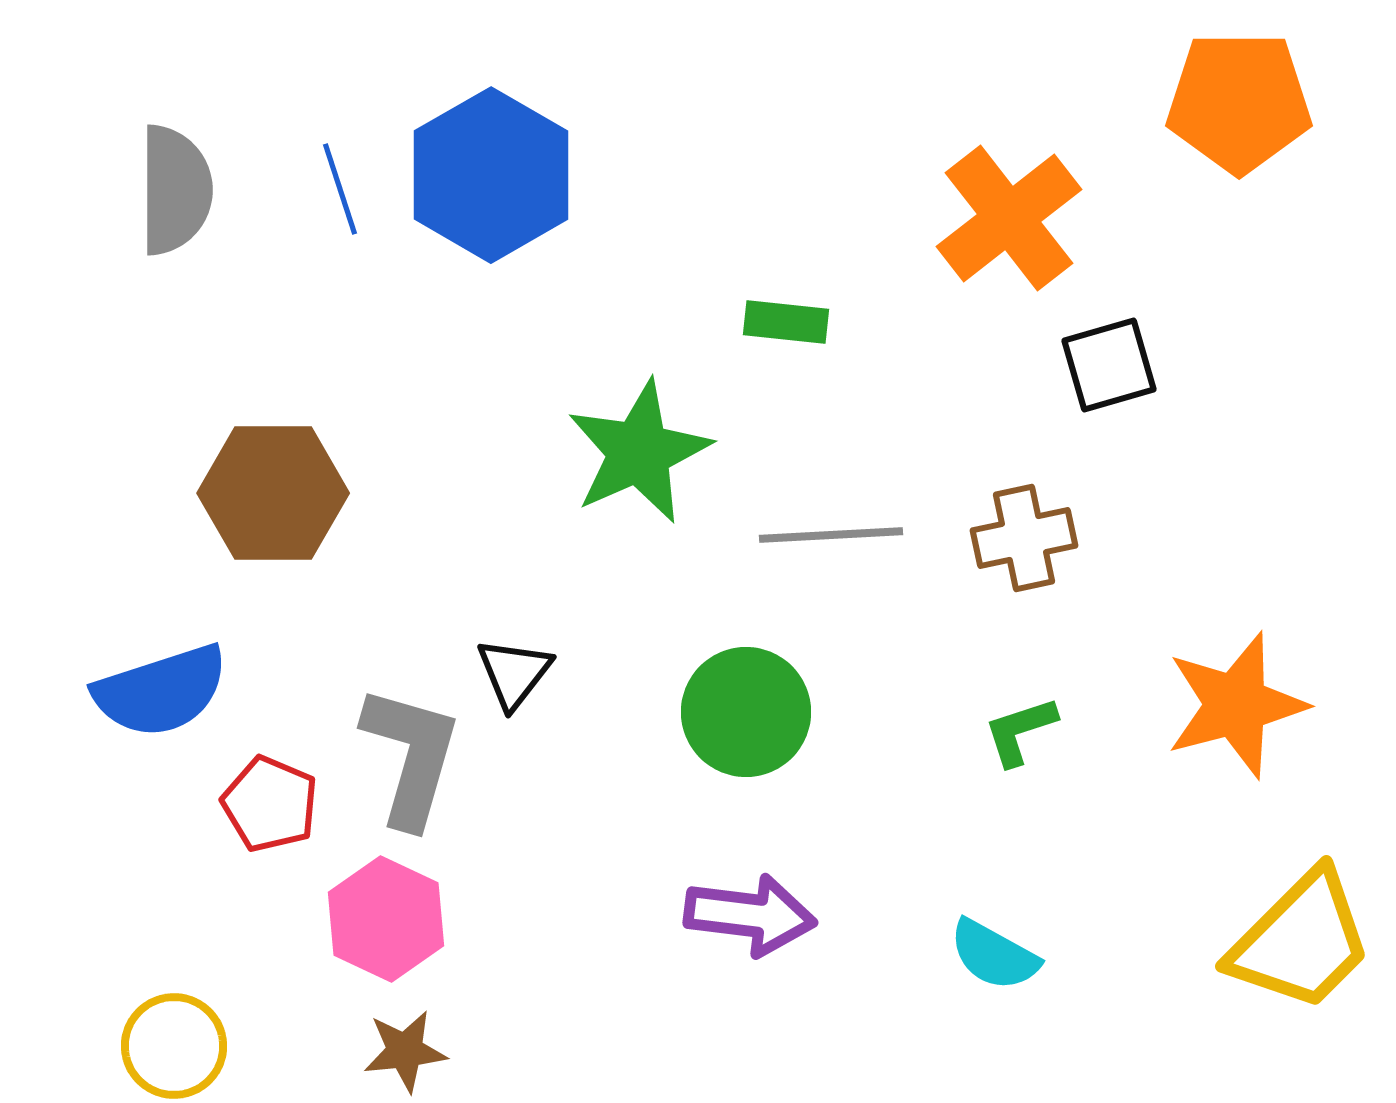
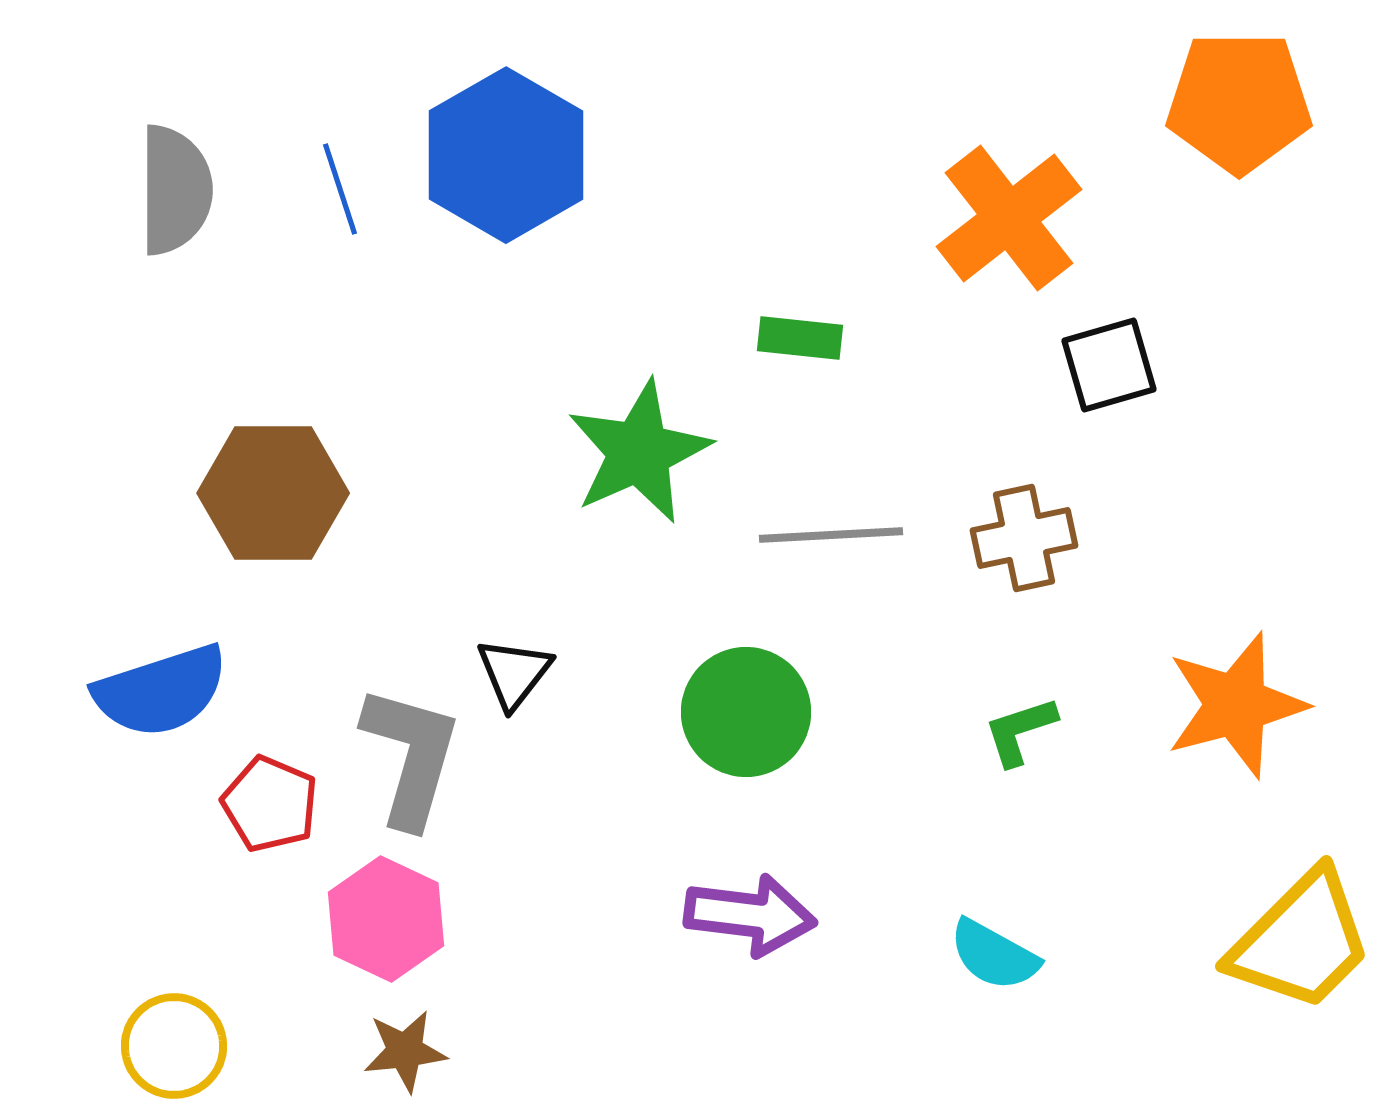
blue hexagon: moved 15 px right, 20 px up
green rectangle: moved 14 px right, 16 px down
